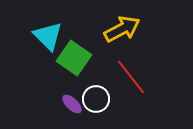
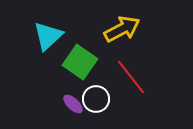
cyan triangle: rotated 32 degrees clockwise
green square: moved 6 px right, 4 px down
purple ellipse: moved 1 px right
